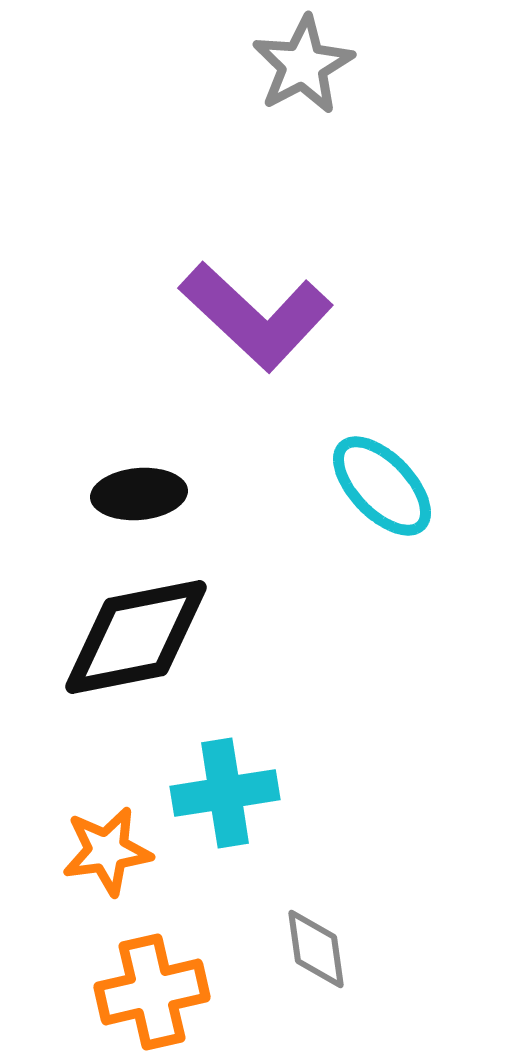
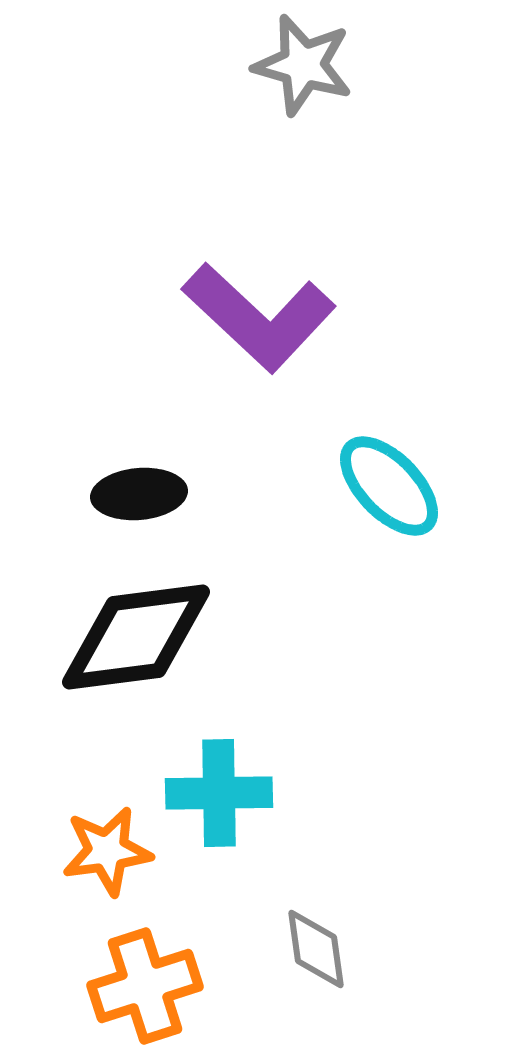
gray star: rotated 28 degrees counterclockwise
purple L-shape: moved 3 px right, 1 px down
cyan ellipse: moved 7 px right
black diamond: rotated 4 degrees clockwise
cyan cross: moved 6 px left; rotated 8 degrees clockwise
orange cross: moved 7 px left, 6 px up; rotated 5 degrees counterclockwise
